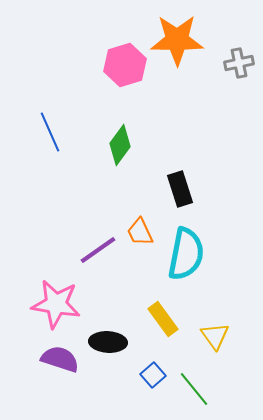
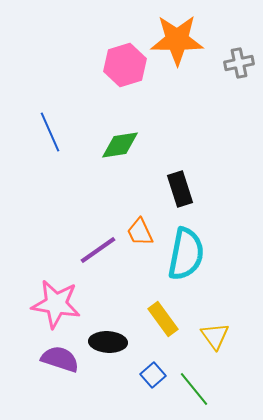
green diamond: rotated 45 degrees clockwise
